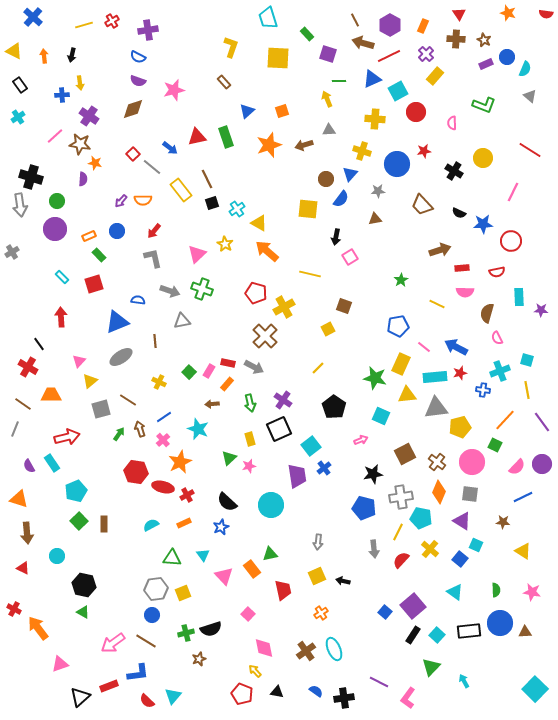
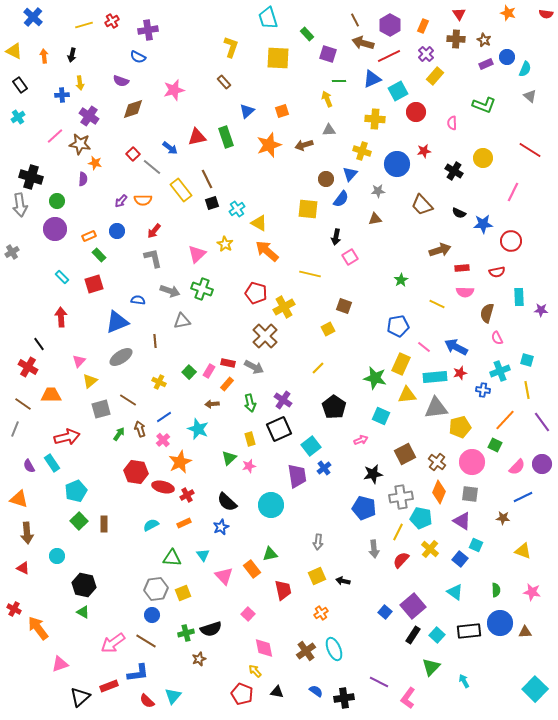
purple semicircle at (138, 81): moved 17 px left
brown star at (503, 522): moved 4 px up
yellow triangle at (523, 551): rotated 12 degrees counterclockwise
